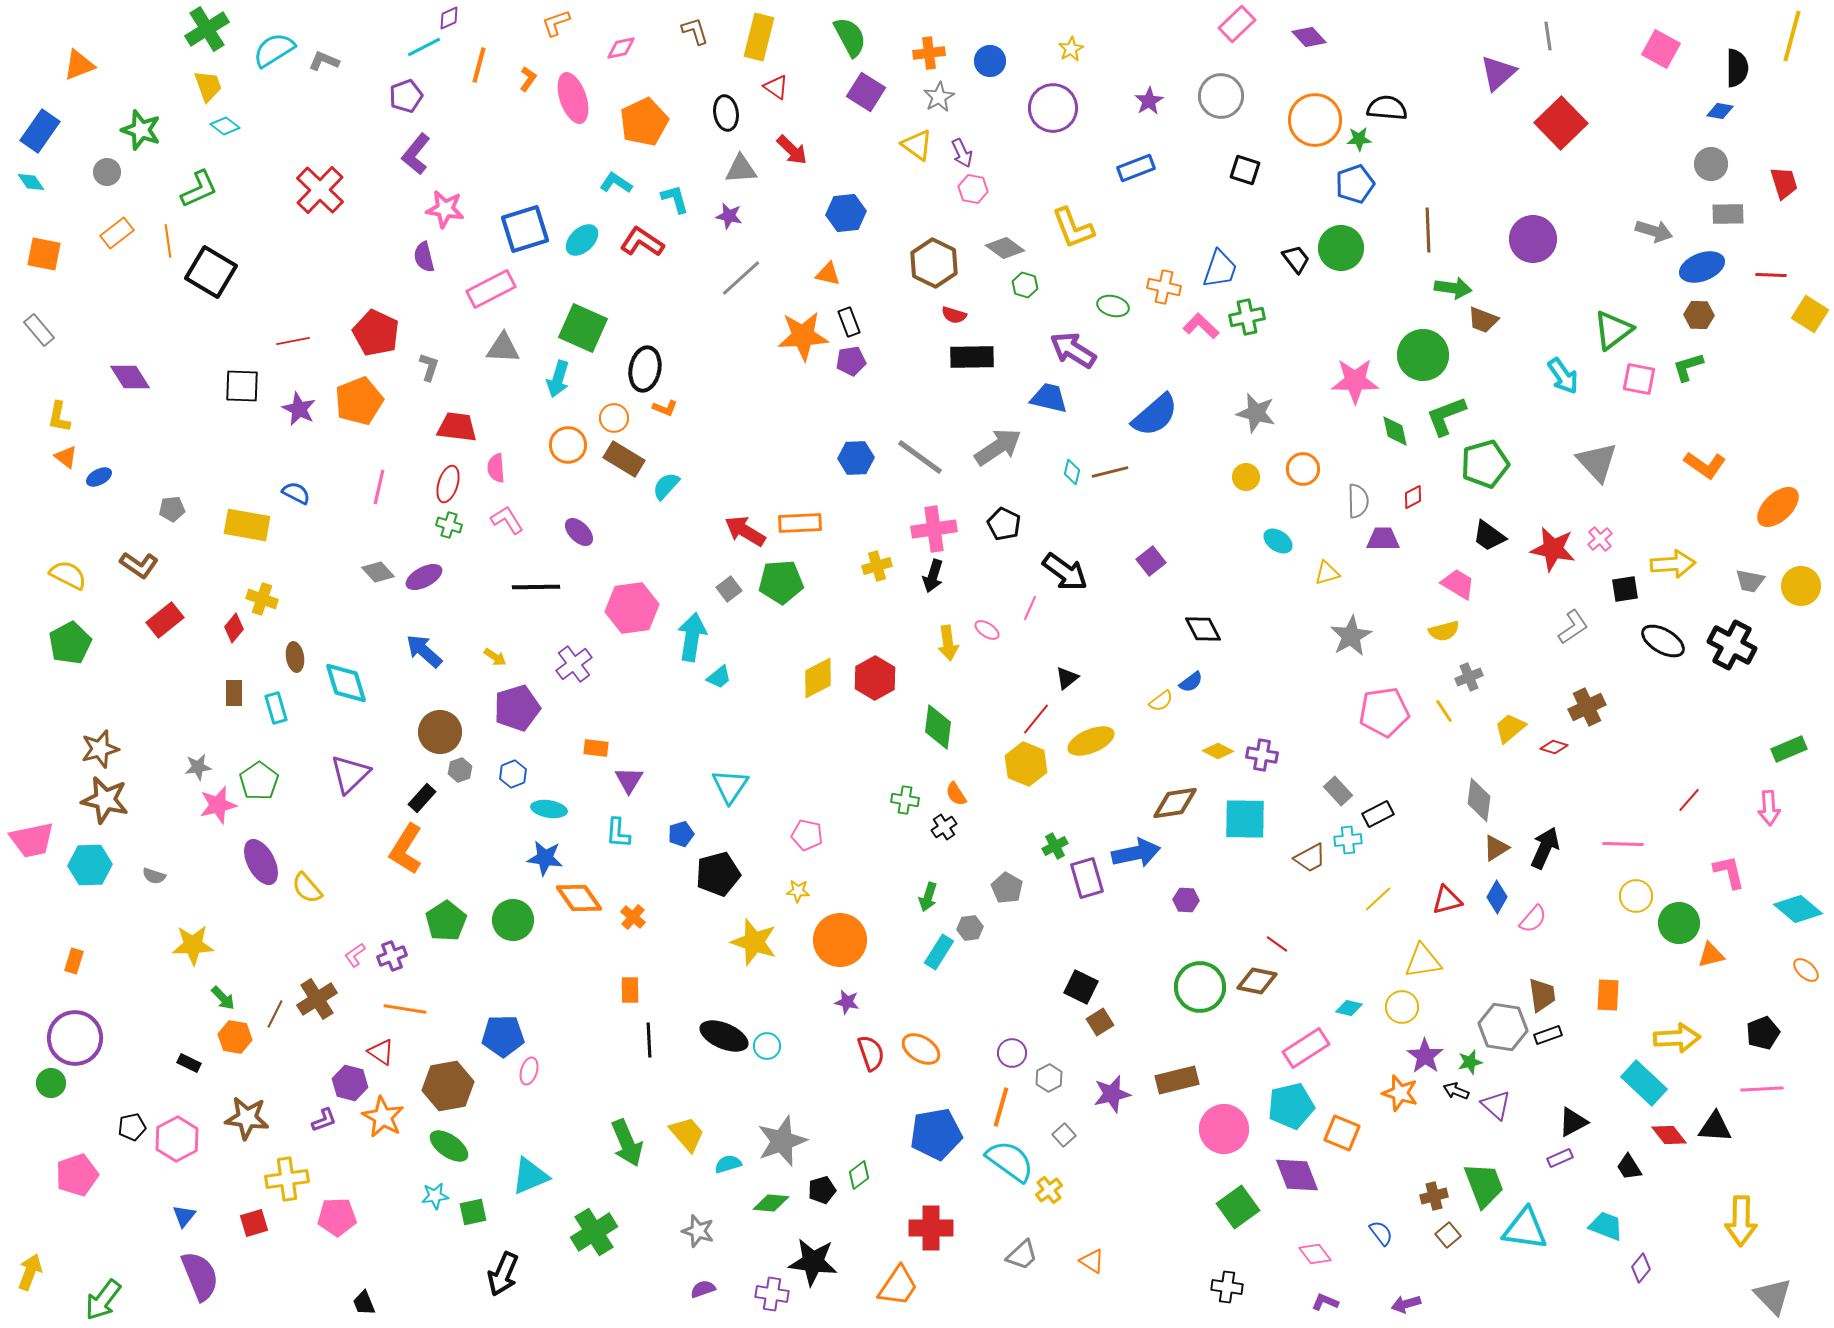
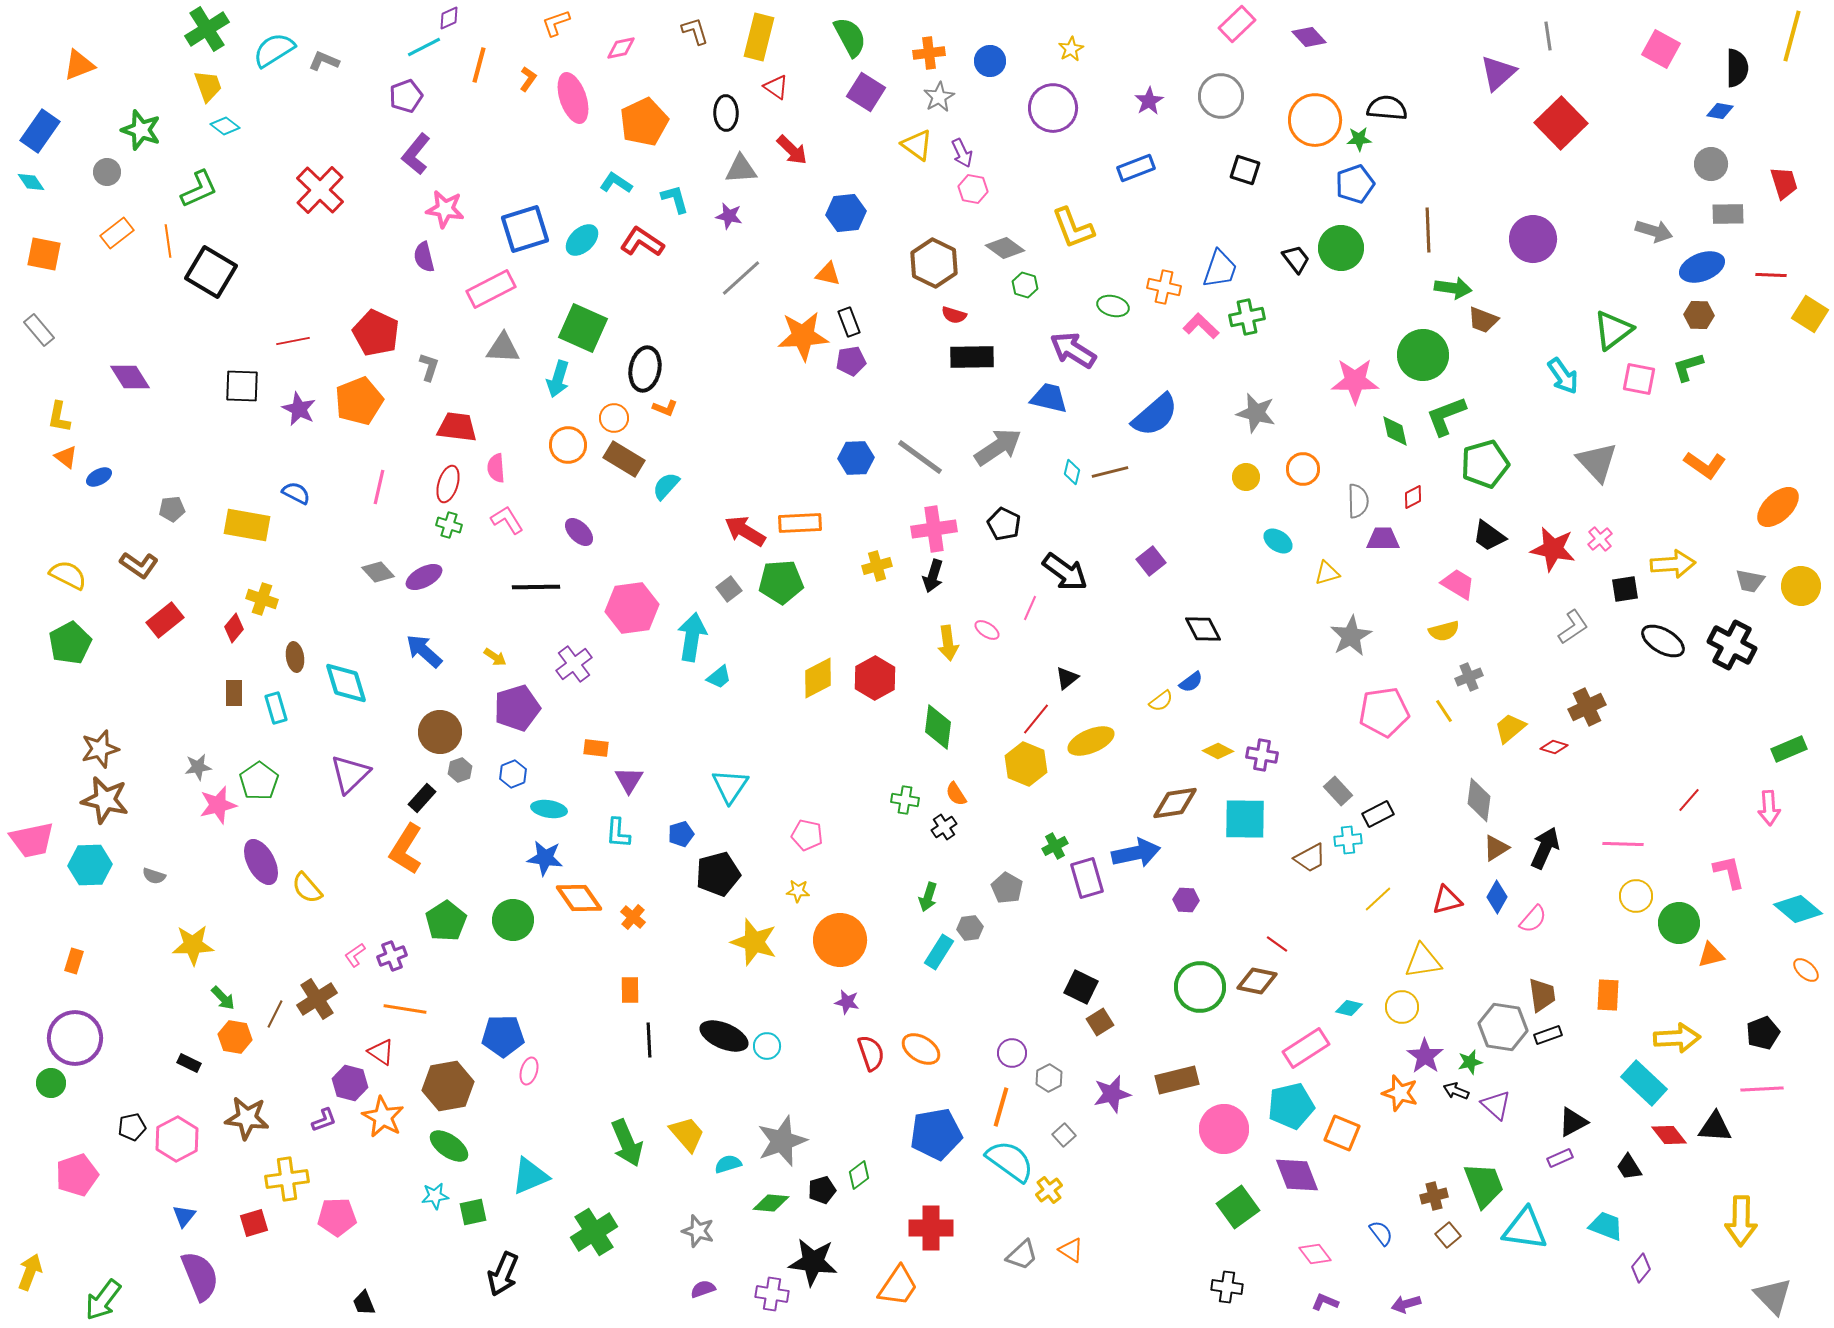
black ellipse at (726, 113): rotated 8 degrees clockwise
orange triangle at (1092, 1261): moved 21 px left, 11 px up
